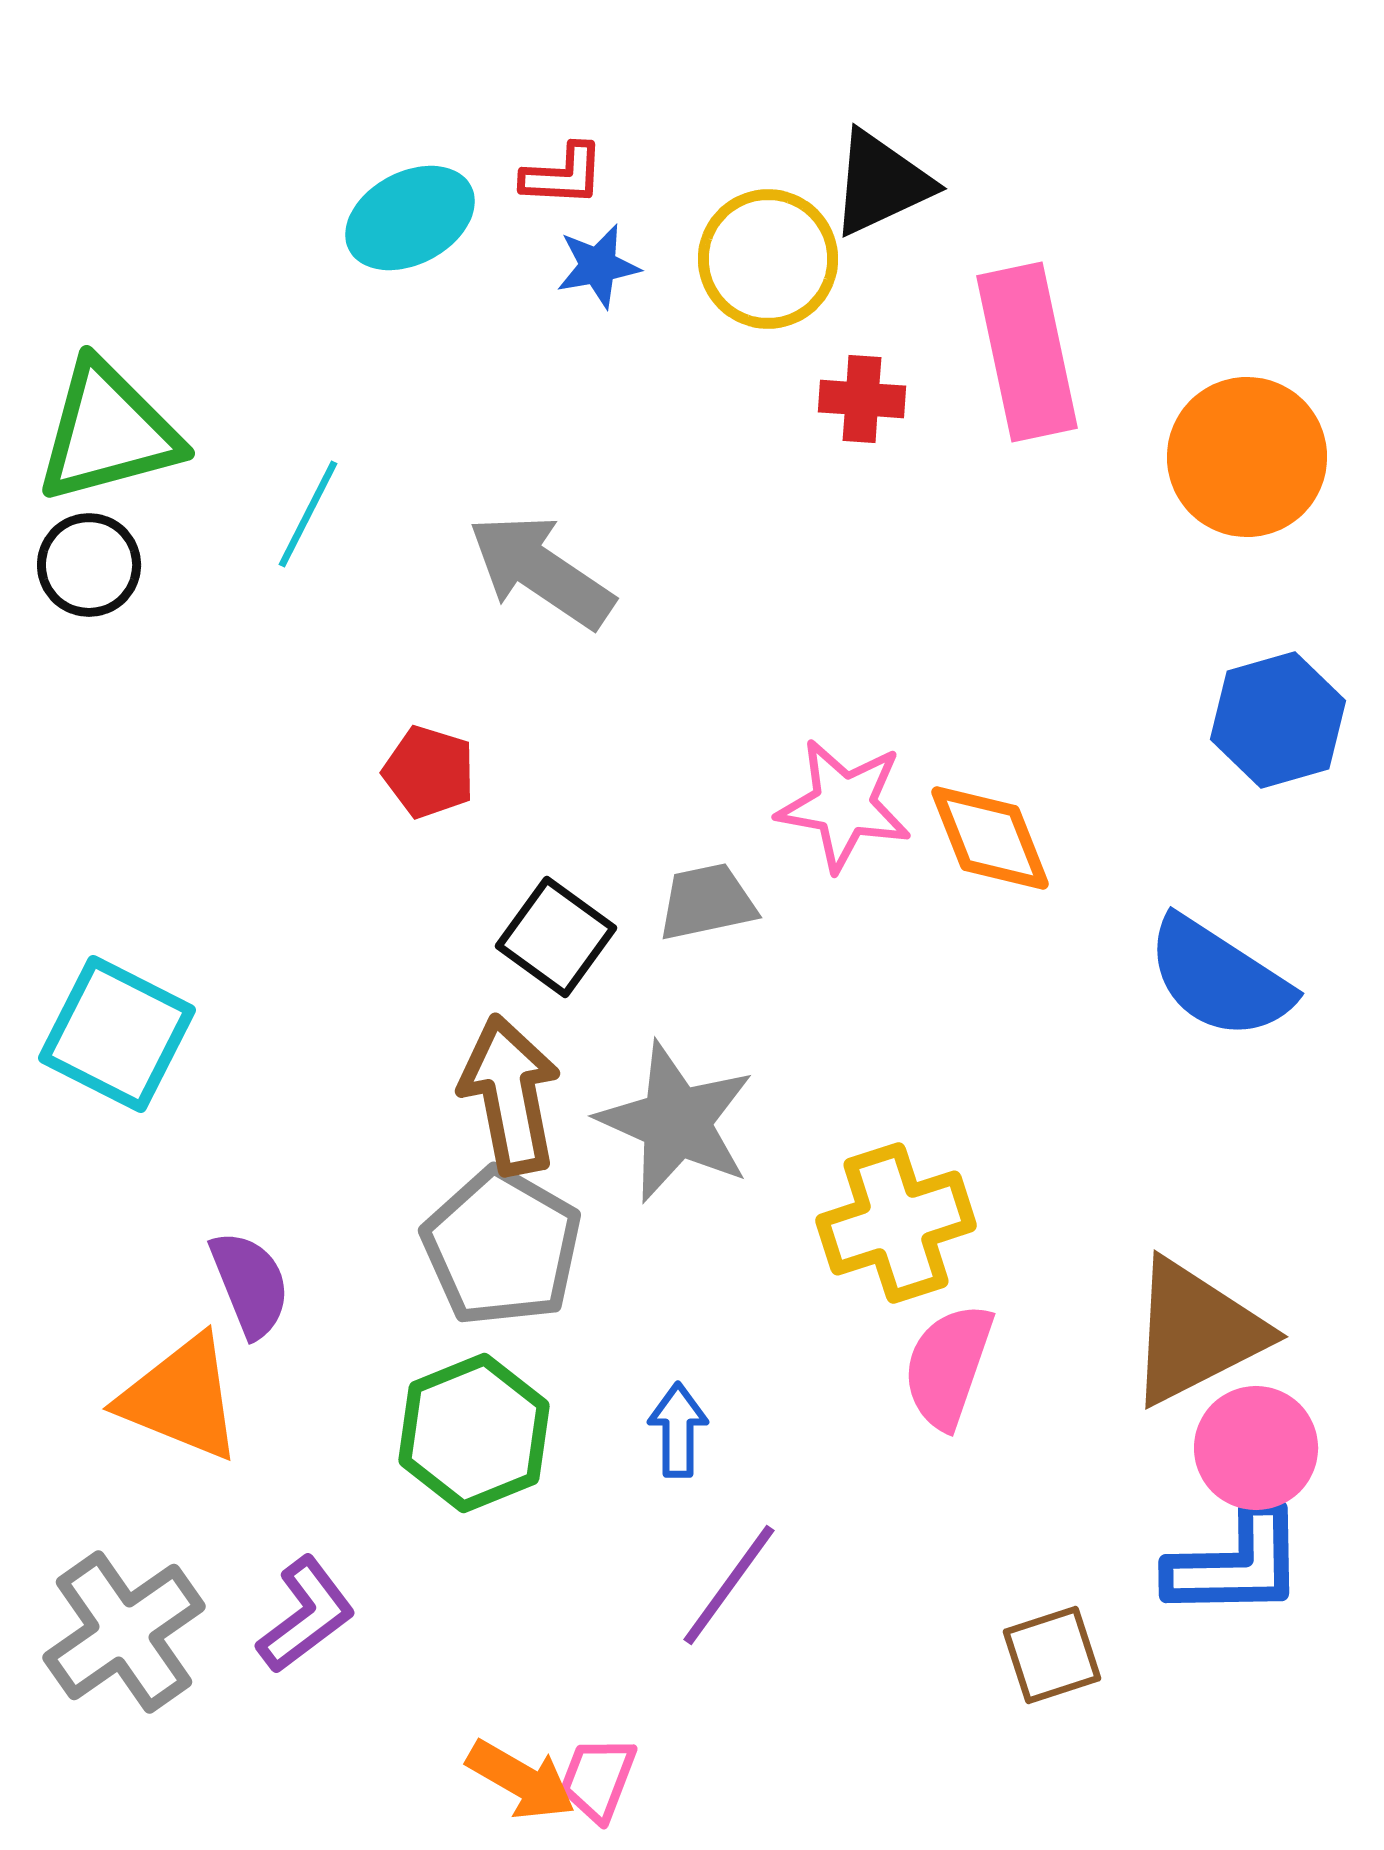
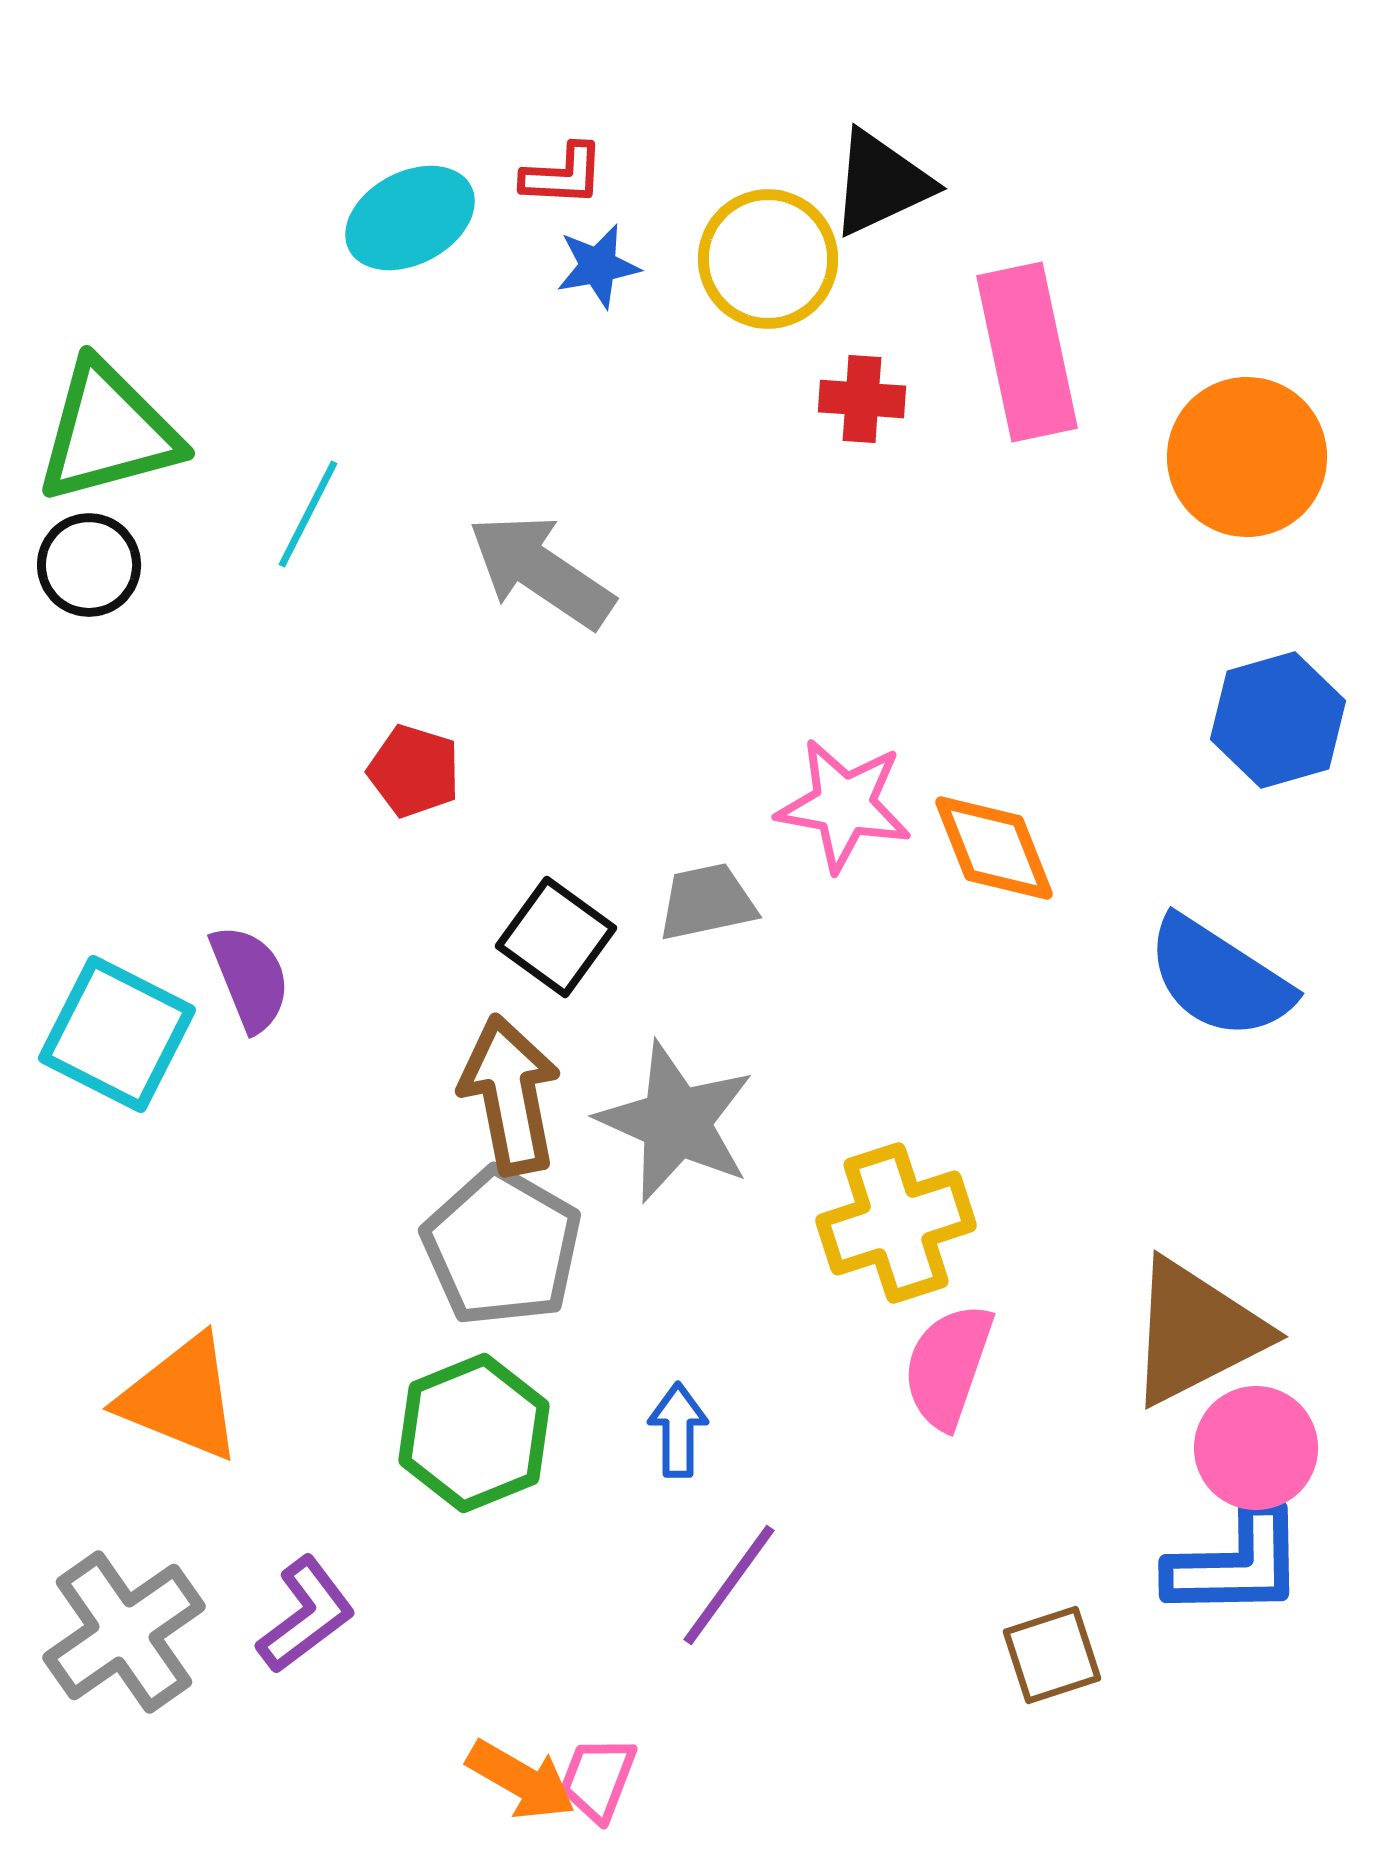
red pentagon: moved 15 px left, 1 px up
orange diamond: moved 4 px right, 10 px down
purple semicircle: moved 306 px up
